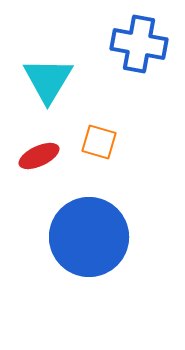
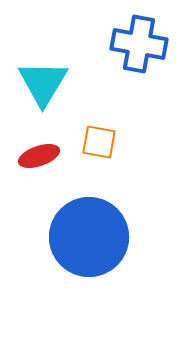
cyan triangle: moved 5 px left, 3 px down
orange square: rotated 6 degrees counterclockwise
red ellipse: rotated 6 degrees clockwise
